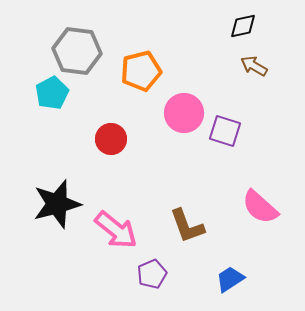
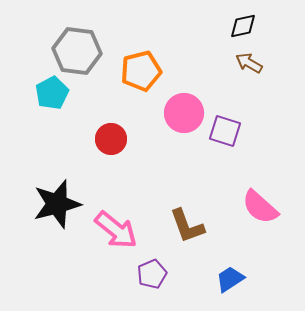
brown arrow: moved 5 px left, 3 px up
